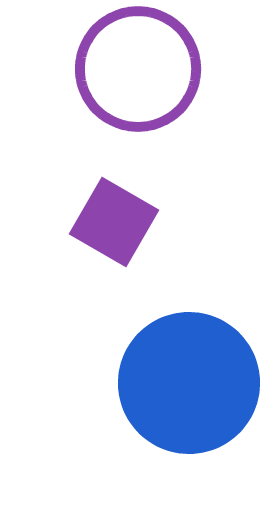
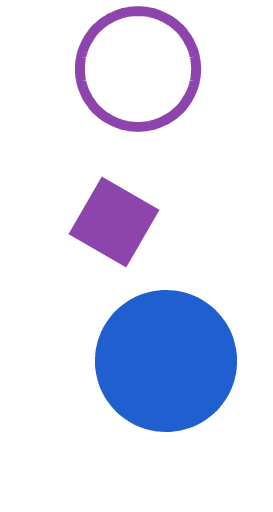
blue circle: moved 23 px left, 22 px up
